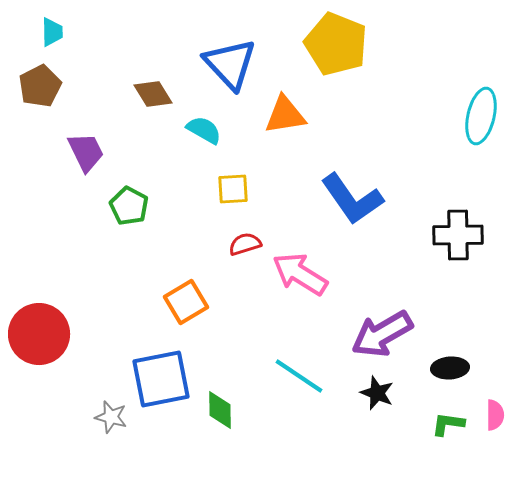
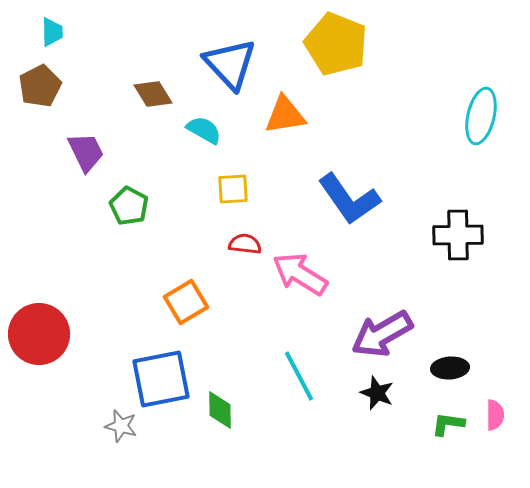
blue L-shape: moved 3 px left
red semicircle: rotated 24 degrees clockwise
cyan line: rotated 28 degrees clockwise
gray star: moved 10 px right, 9 px down
